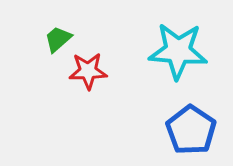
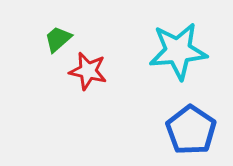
cyan star: rotated 10 degrees counterclockwise
red star: rotated 15 degrees clockwise
